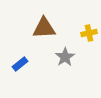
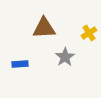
yellow cross: rotated 21 degrees counterclockwise
blue rectangle: rotated 35 degrees clockwise
